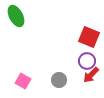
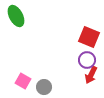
purple circle: moved 1 px up
red arrow: rotated 18 degrees counterclockwise
gray circle: moved 15 px left, 7 px down
